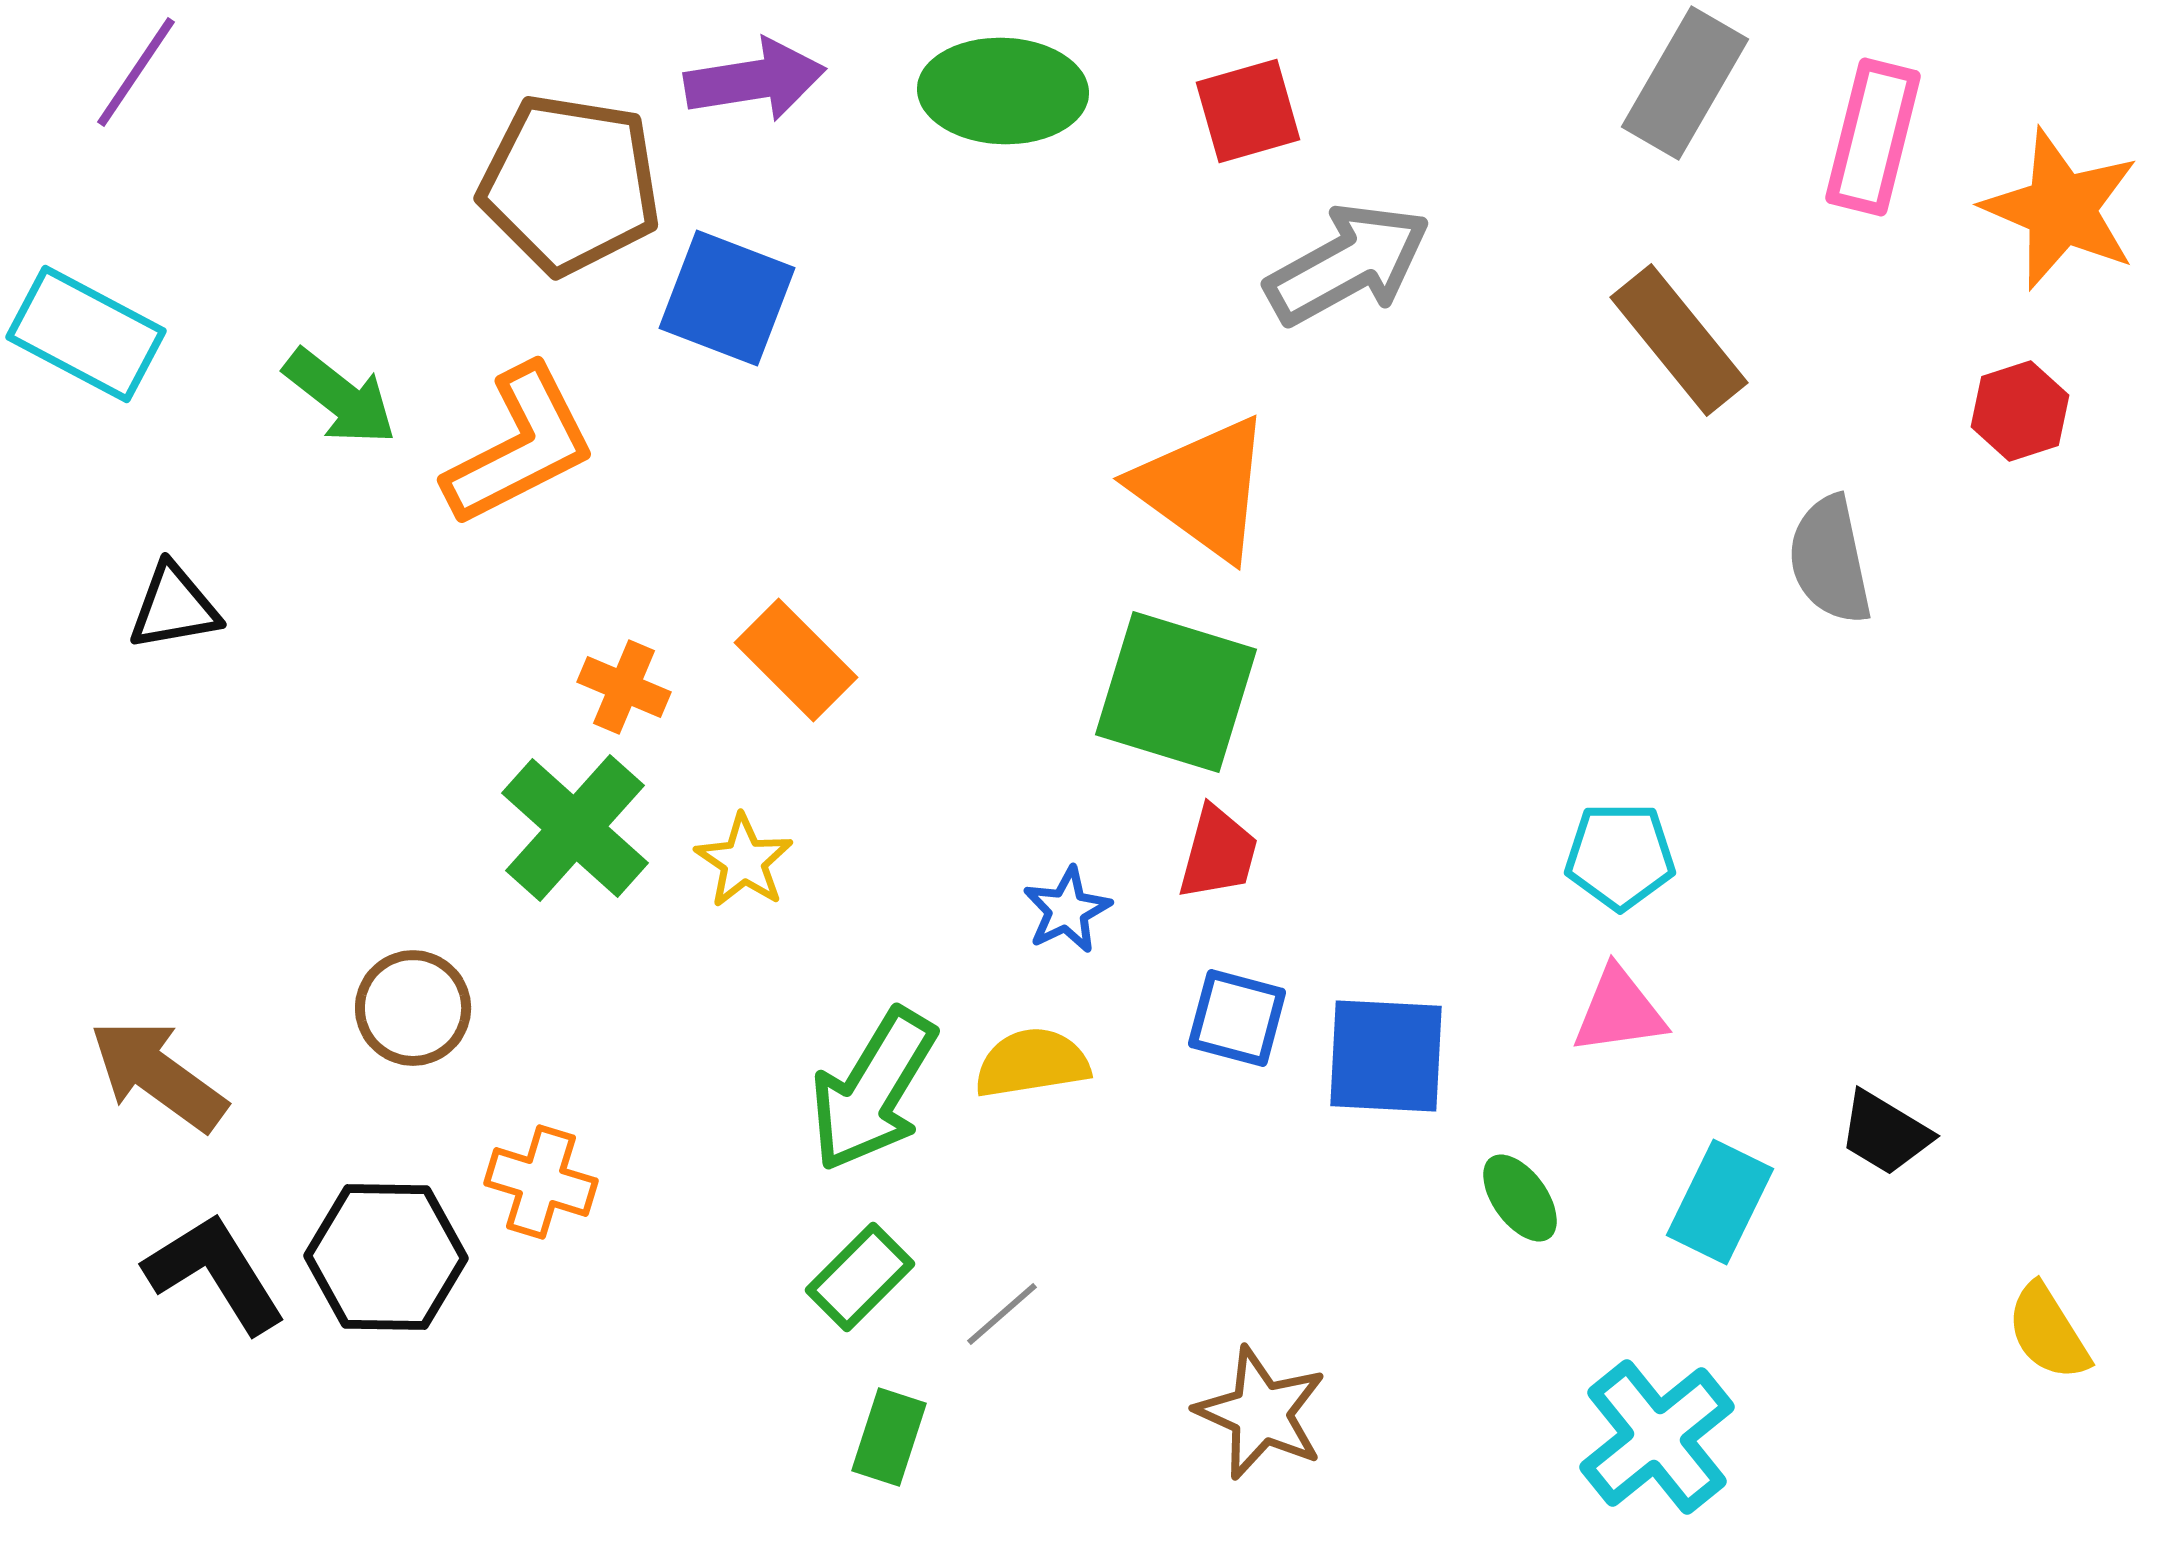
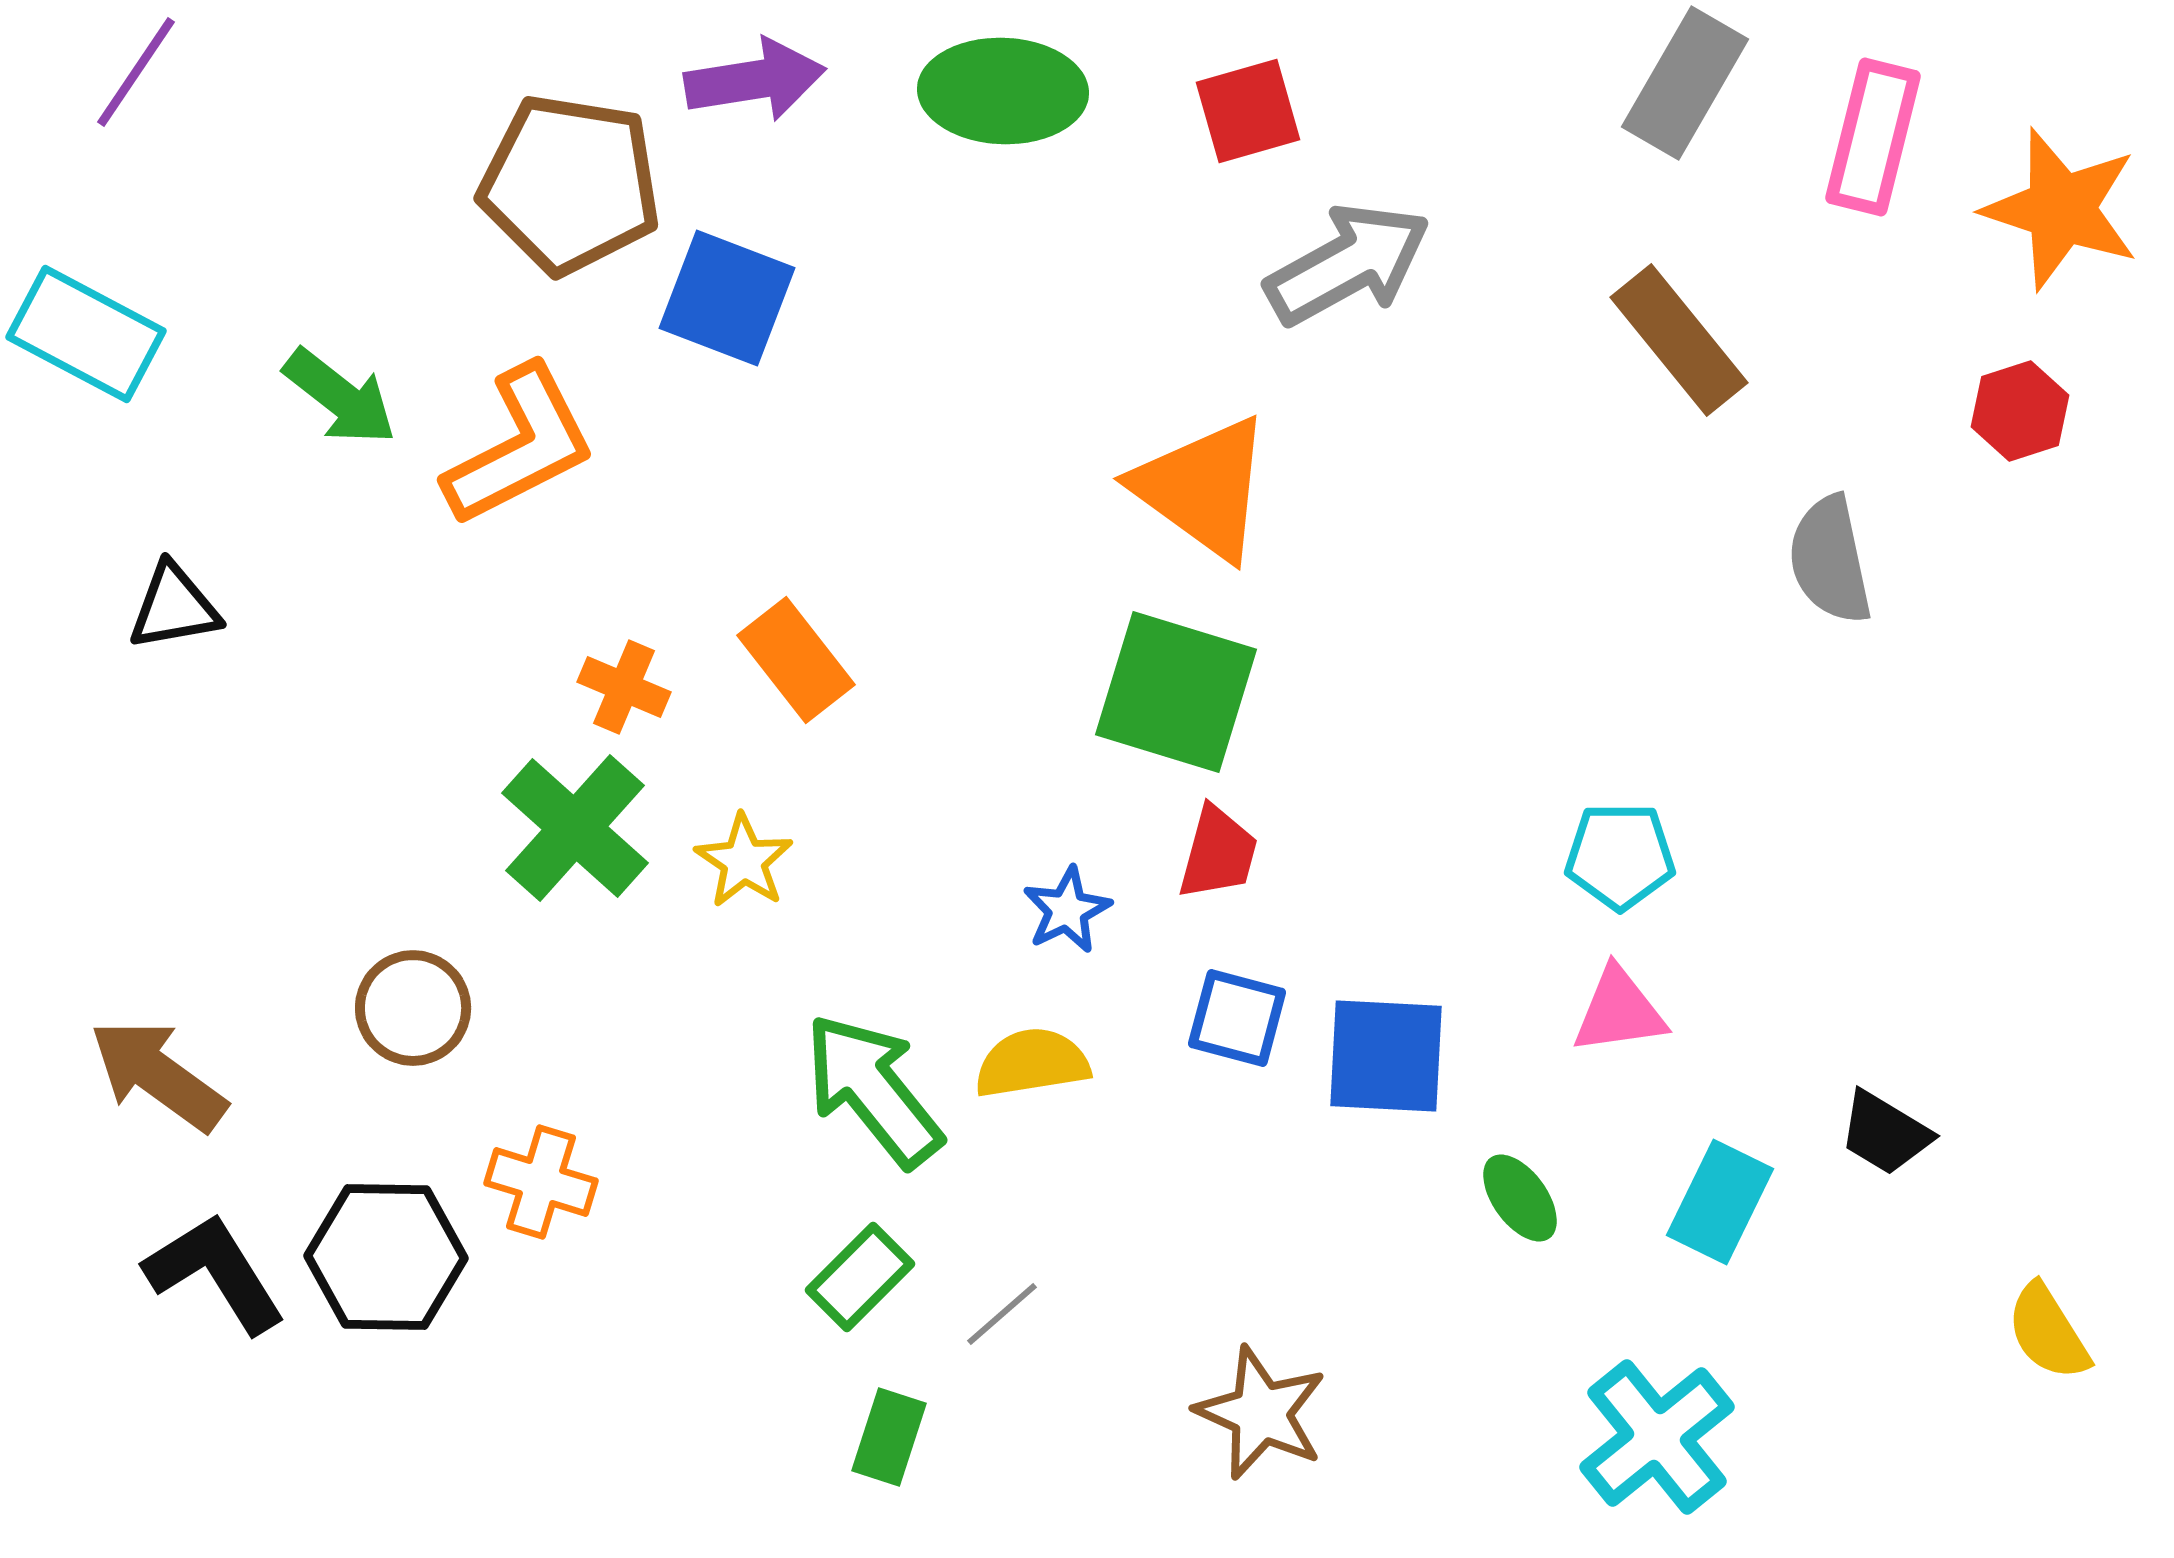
orange star at (2061, 209): rotated 5 degrees counterclockwise
orange rectangle at (796, 660): rotated 7 degrees clockwise
green arrow at (873, 1090): rotated 110 degrees clockwise
